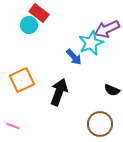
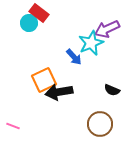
cyan circle: moved 2 px up
orange square: moved 22 px right
black arrow: rotated 120 degrees counterclockwise
